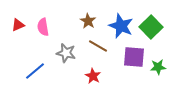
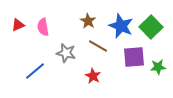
purple square: rotated 10 degrees counterclockwise
